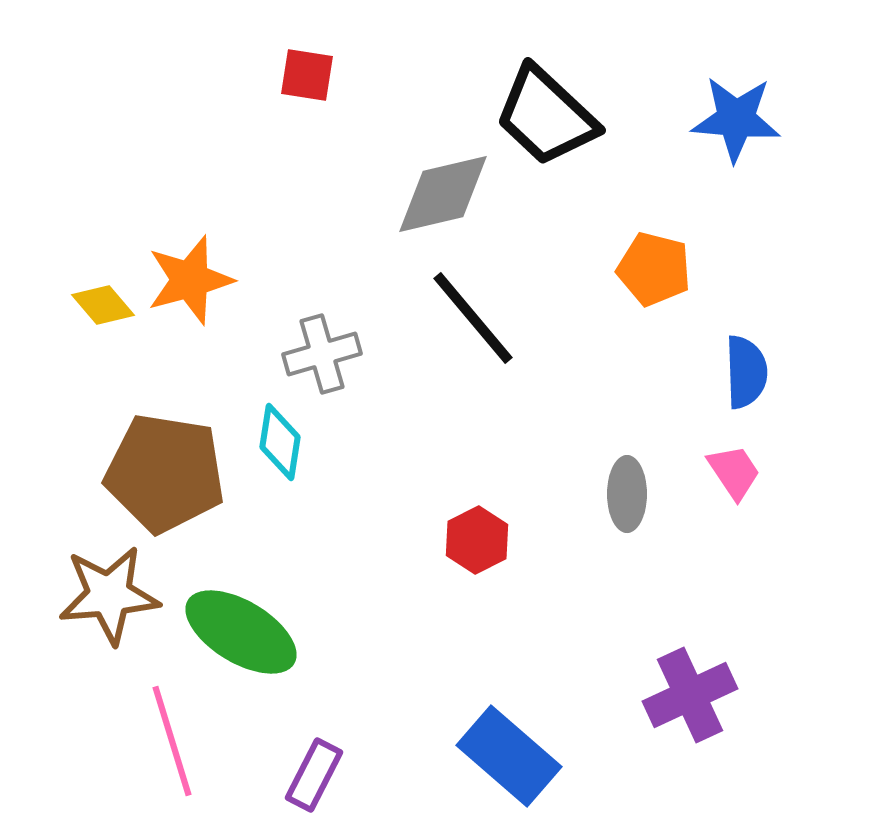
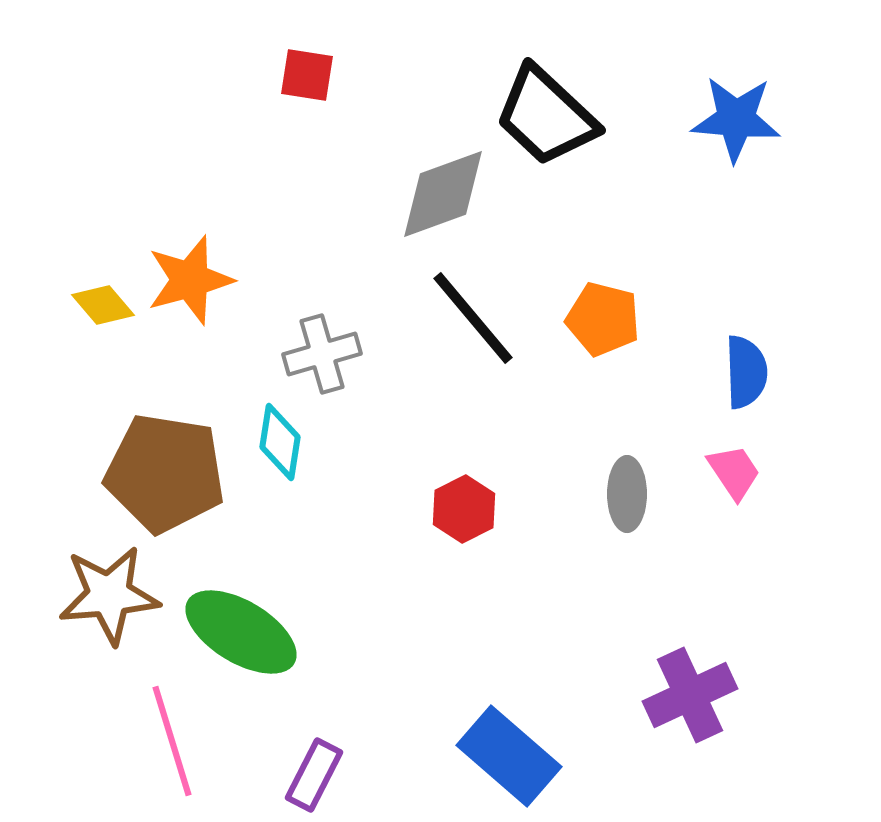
gray diamond: rotated 7 degrees counterclockwise
orange pentagon: moved 51 px left, 50 px down
red hexagon: moved 13 px left, 31 px up
